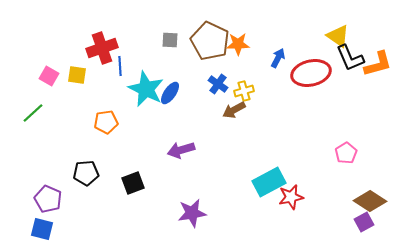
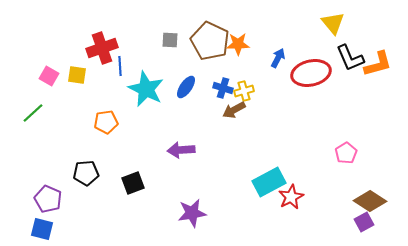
yellow triangle: moved 5 px left, 13 px up; rotated 15 degrees clockwise
blue cross: moved 5 px right, 4 px down; rotated 18 degrees counterclockwise
blue ellipse: moved 16 px right, 6 px up
purple arrow: rotated 12 degrees clockwise
red star: rotated 15 degrees counterclockwise
